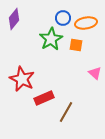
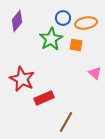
purple diamond: moved 3 px right, 2 px down
brown line: moved 10 px down
